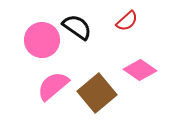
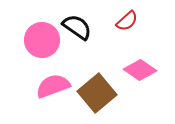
pink semicircle: rotated 20 degrees clockwise
